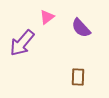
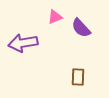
pink triangle: moved 8 px right; rotated 14 degrees clockwise
purple arrow: moved 1 px right; rotated 40 degrees clockwise
